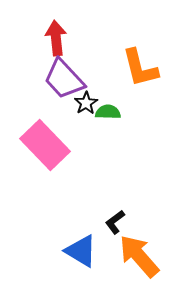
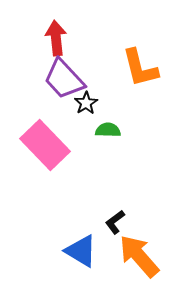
green semicircle: moved 18 px down
